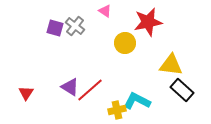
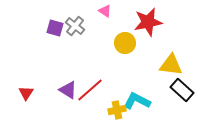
purple triangle: moved 2 px left, 3 px down
